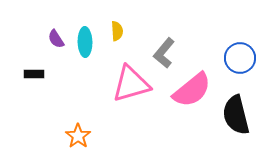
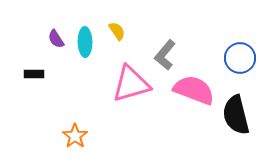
yellow semicircle: rotated 30 degrees counterclockwise
gray L-shape: moved 1 px right, 2 px down
pink semicircle: moved 2 px right; rotated 120 degrees counterclockwise
orange star: moved 3 px left
